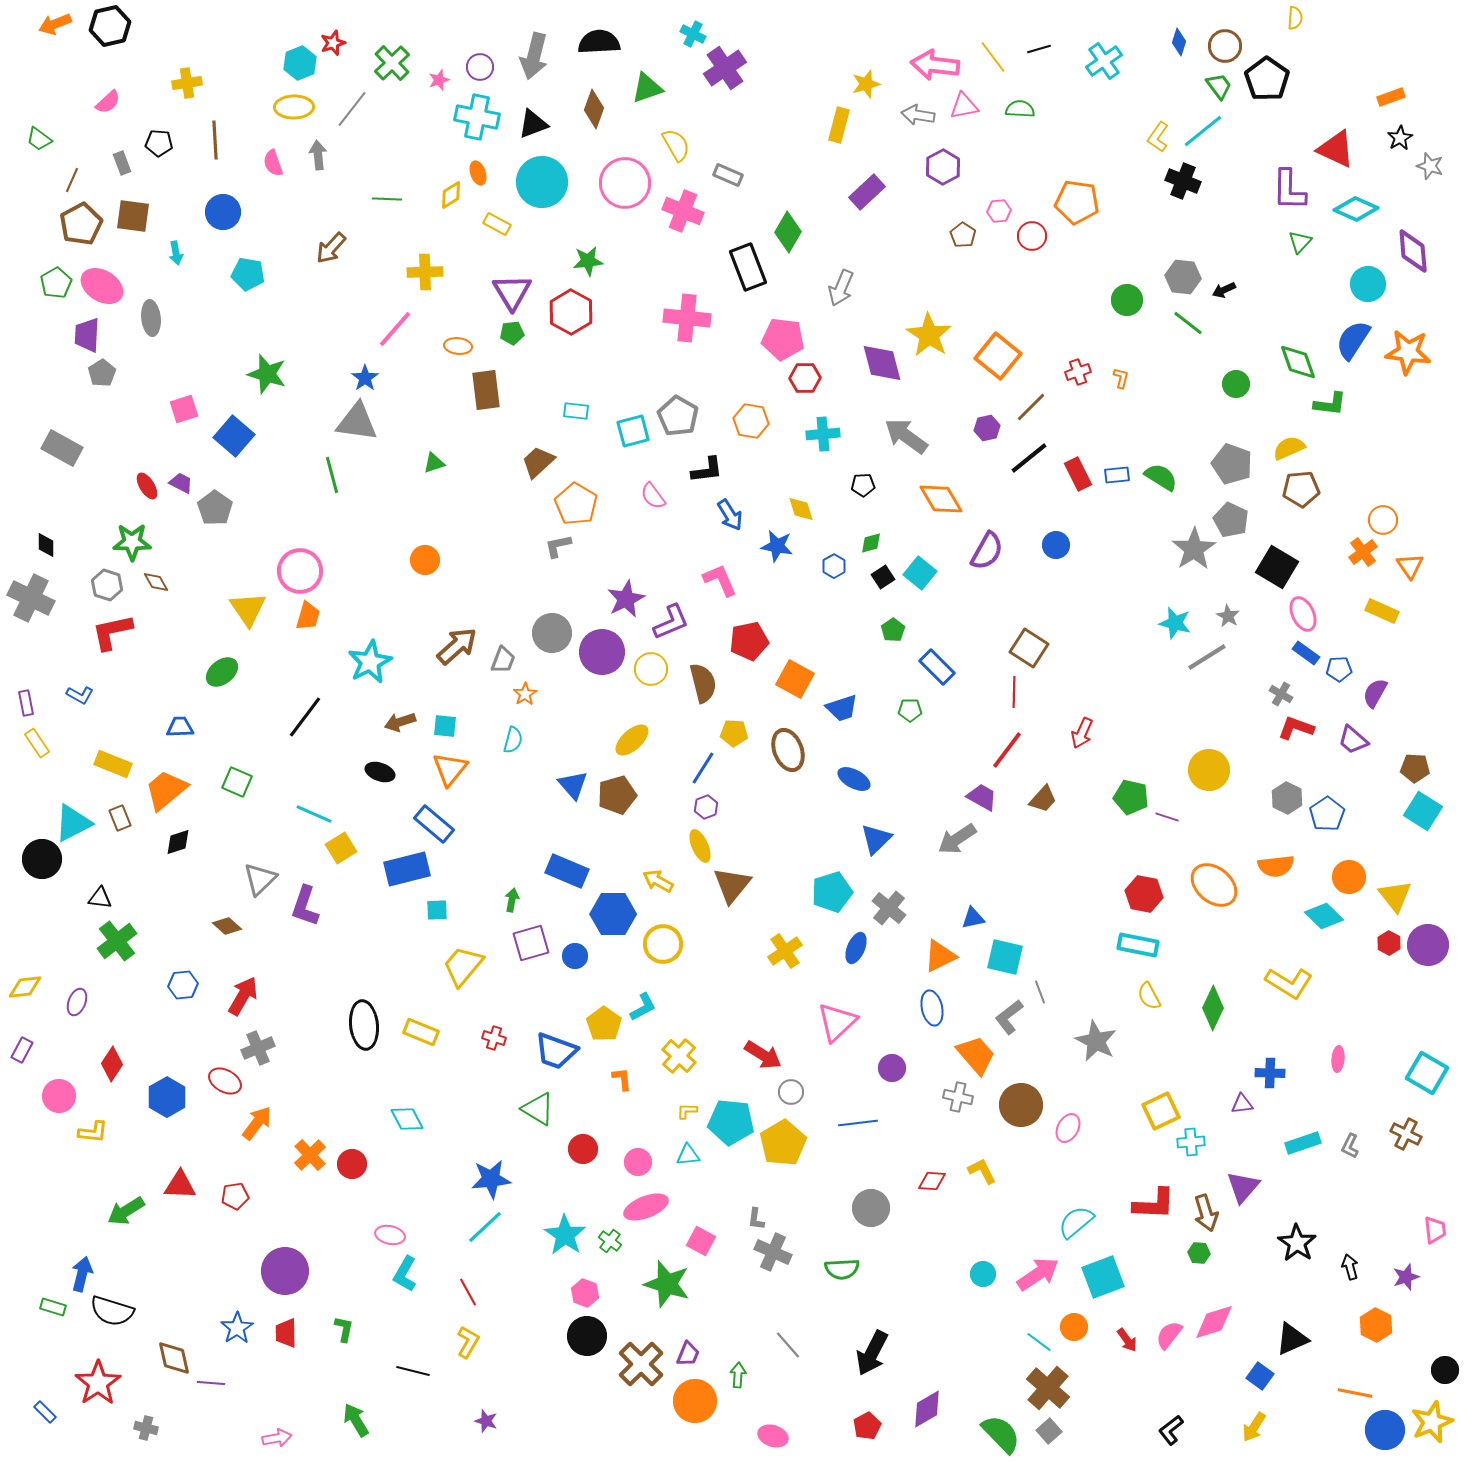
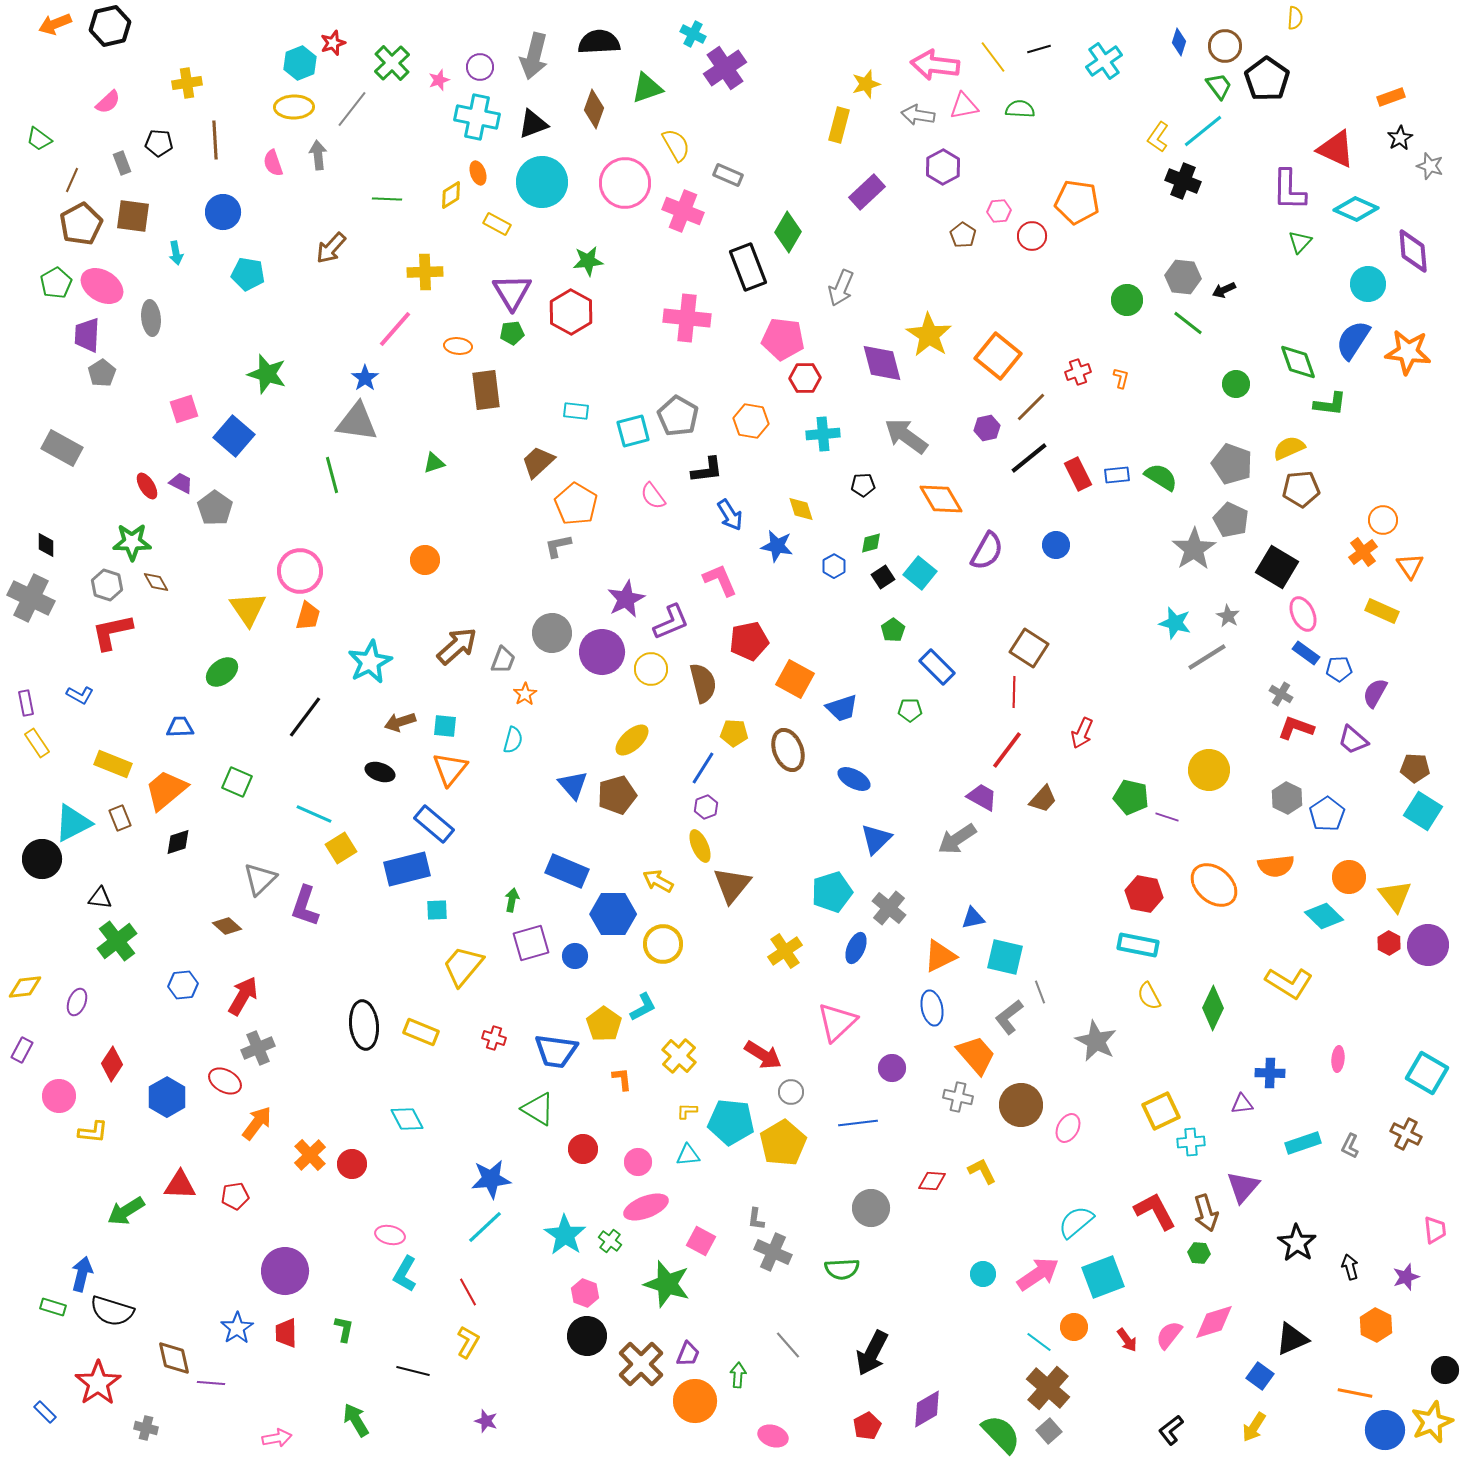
blue trapezoid at (556, 1051): rotated 12 degrees counterclockwise
red L-shape at (1154, 1204): moved 1 px right, 7 px down; rotated 120 degrees counterclockwise
